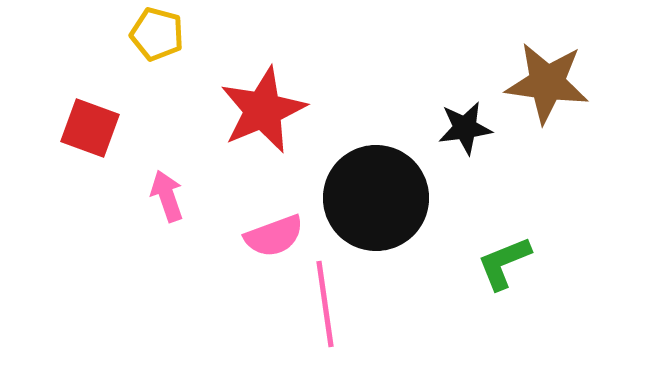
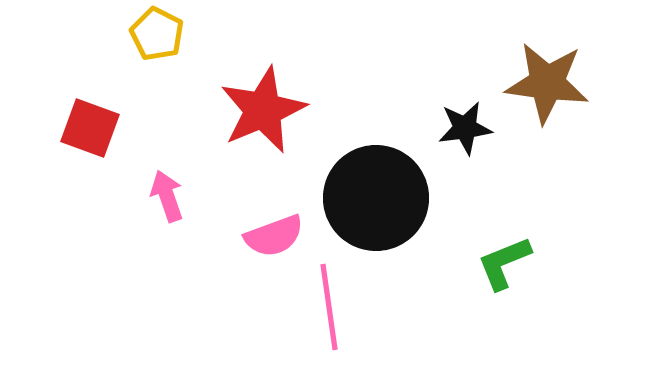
yellow pentagon: rotated 12 degrees clockwise
pink line: moved 4 px right, 3 px down
